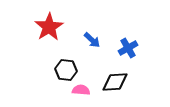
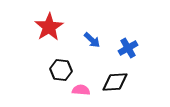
black hexagon: moved 5 px left
